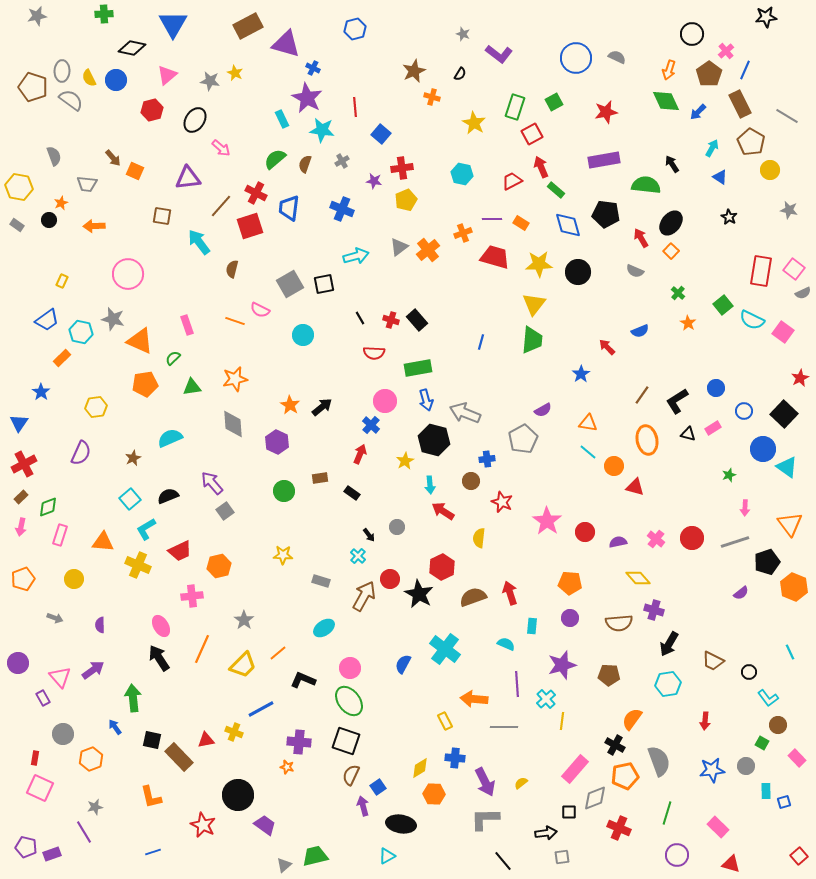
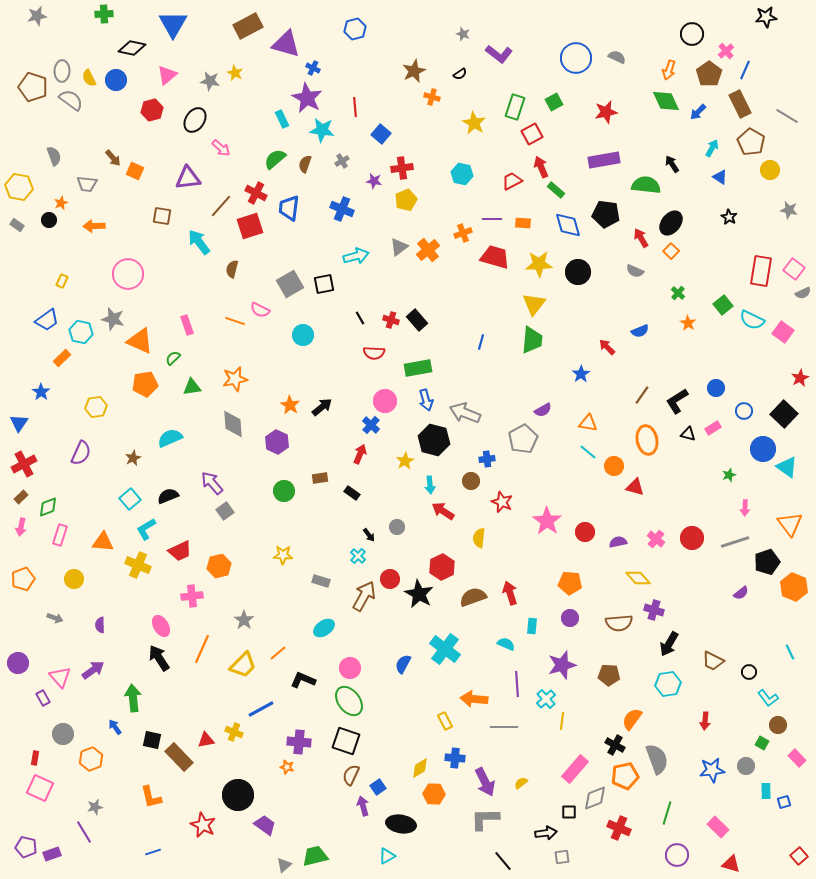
black semicircle at (460, 74): rotated 24 degrees clockwise
orange rectangle at (521, 223): moved 2 px right; rotated 28 degrees counterclockwise
gray semicircle at (659, 761): moved 2 px left, 2 px up
